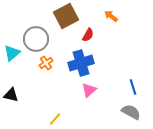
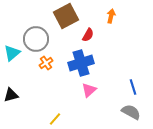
orange arrow: rotated 64 degrees clockwise
black triangle: rotated 28 degrees counterclockwise
